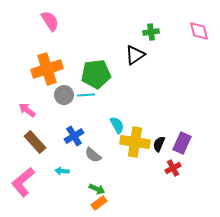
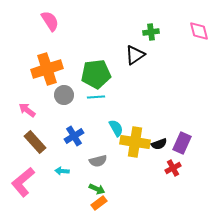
cyan line: moved 10 px right, 2 px down
cyan semicircle: moved 1 px left, 3 px down
black semicircle: rotated 133 degrees counterclockwise
gray semicircle: moved 5 px right, 6 px down; rotated 54 degrees counterclockwise
